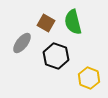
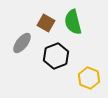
black hexagon: rotated 20 degrees clockwise
